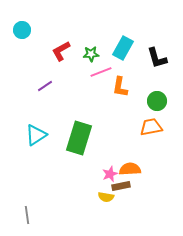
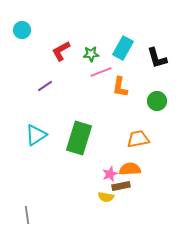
orange trapezoid: moved 13 px left, 12 px down
